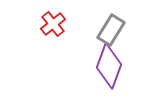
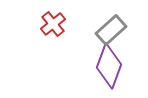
gray rectangle: rotated 16 degrees clockwise
